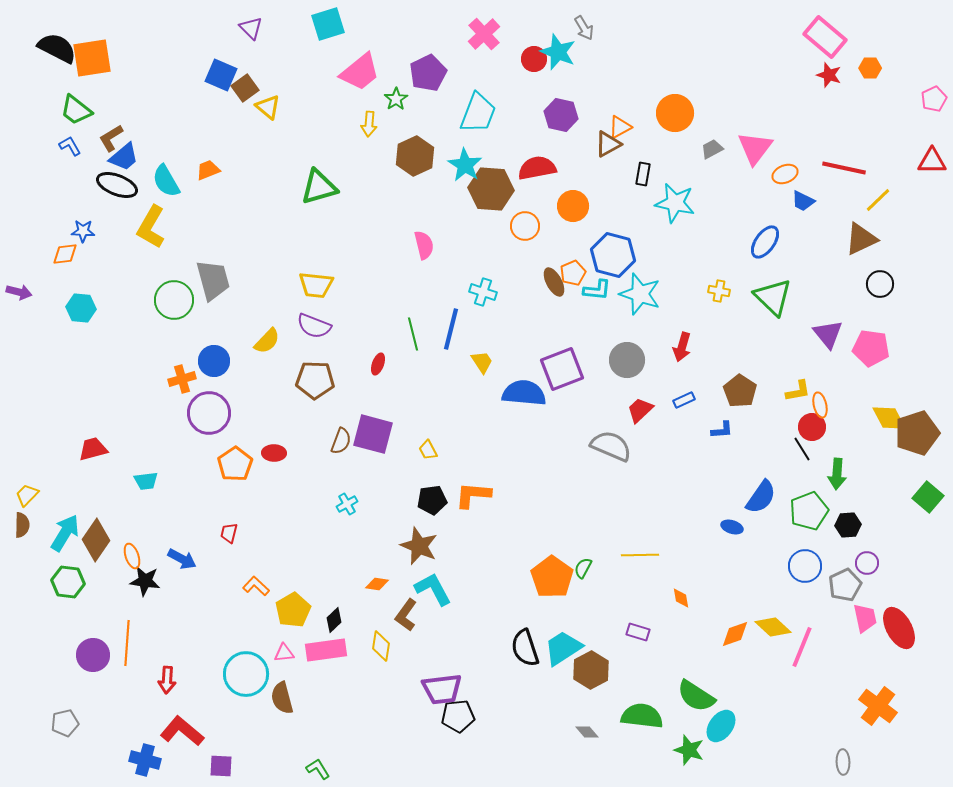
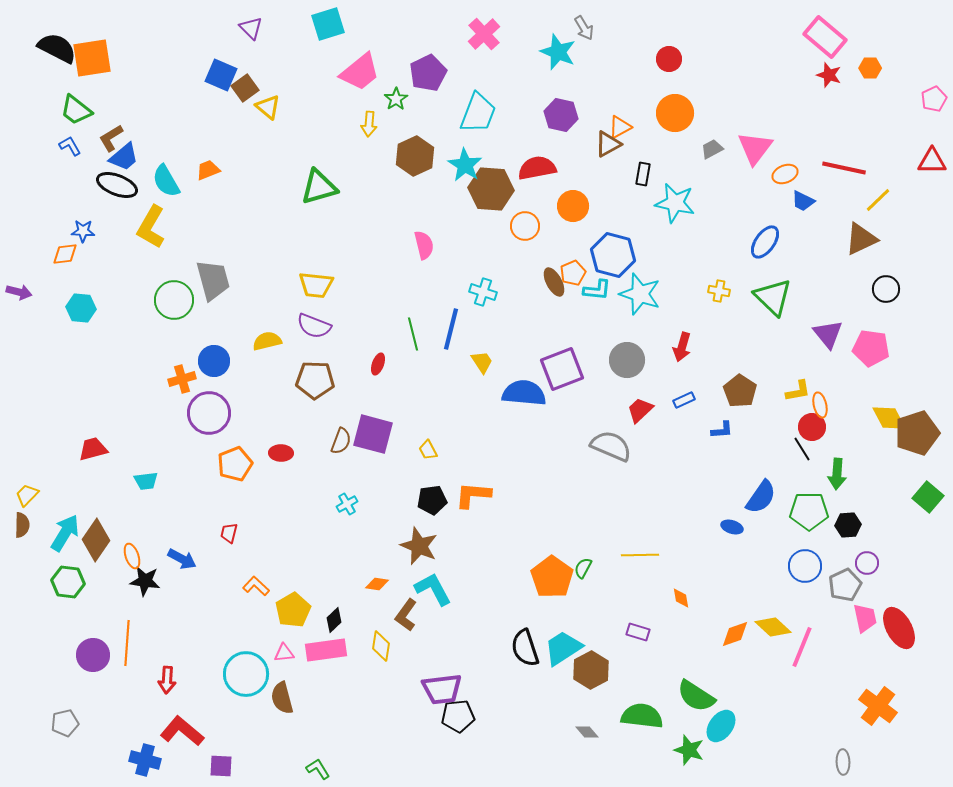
red circle at (534, 59): moved 135 px right
black circle at (880, 284): moved 6 px right, 5 px down
yellow semicircle at (267, 341): rotated 148 degrees counterclockwise
red ellipse at (274, 453): moved 7 px right
orange pentagon at (235, 464): rotated 12 degrees clockwise
green pentagon at (809, 511): rotated 21 degrees clockwise
